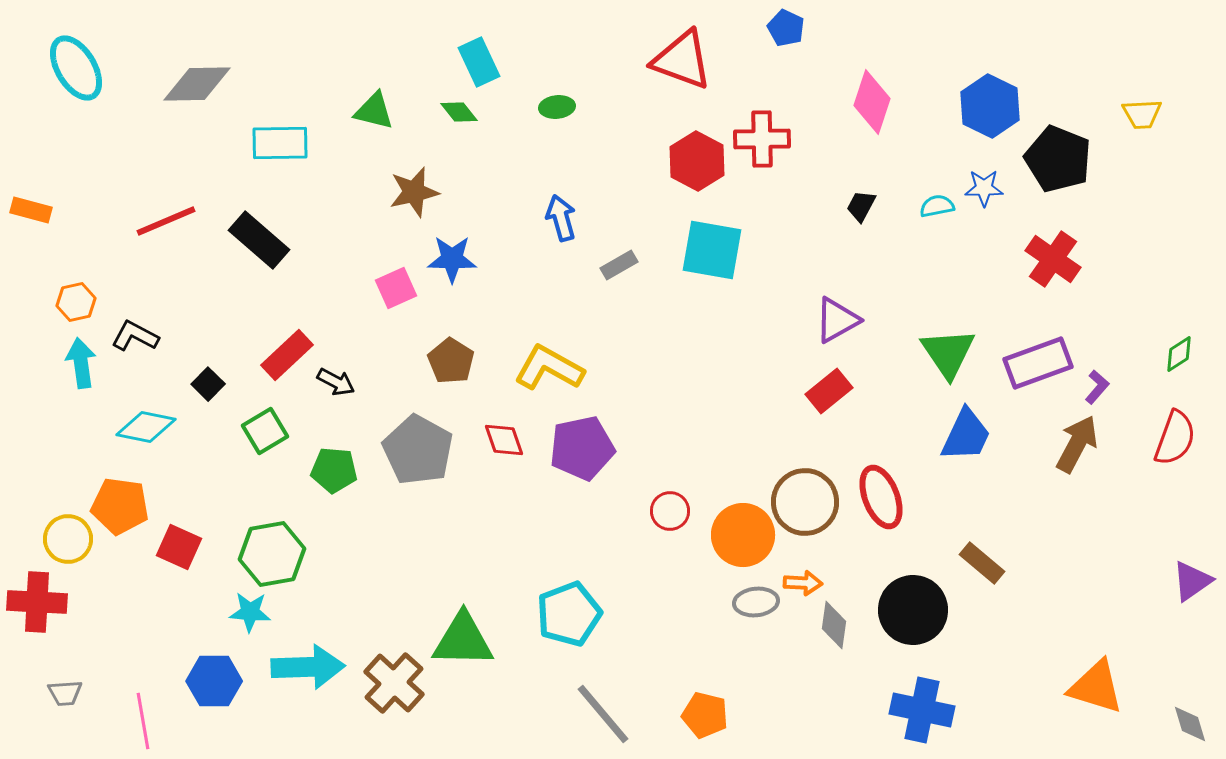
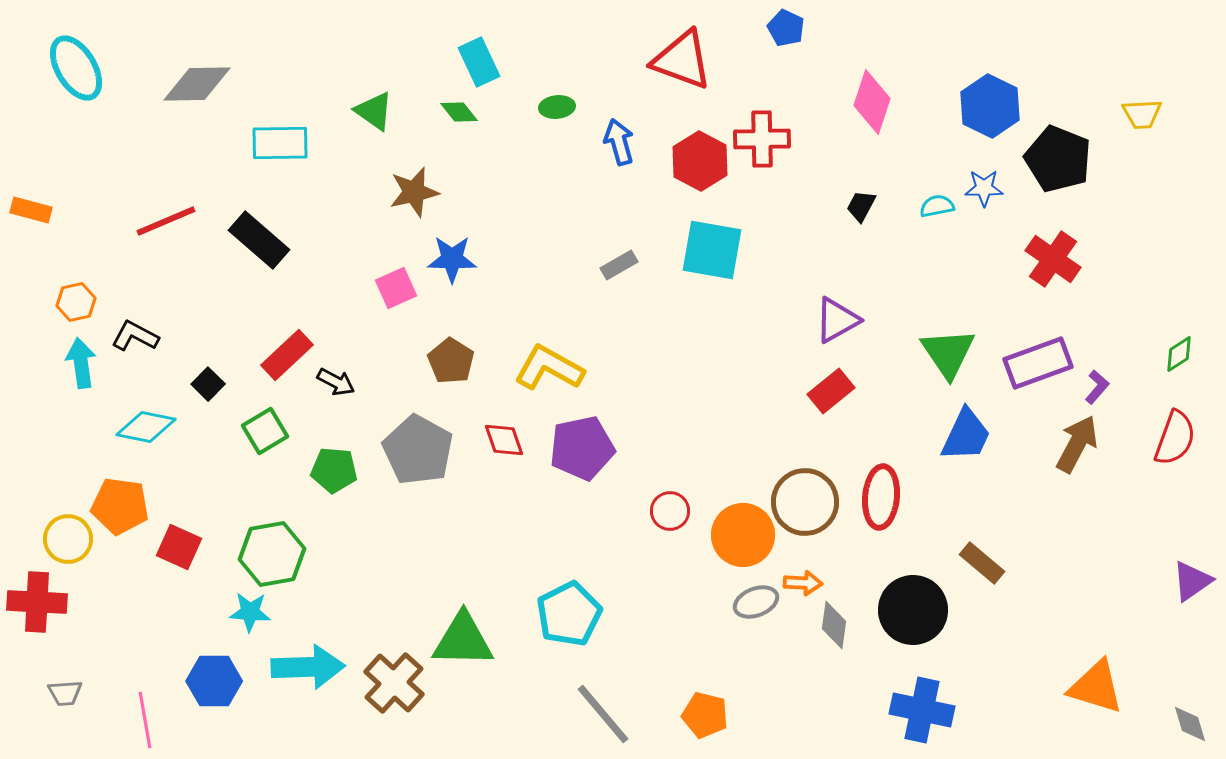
green triangle at (374, 111): rotated 21 degrees clockwise
red hexagon at (697, 161): moved 3 px right
blue arrow at (561, 218): moved 58 px right, 76 px up
red rectangle at (829, 391): moved 2 px right
red ellipse at (881, 497): rotated 26 degrees clockwise
gray ellipse at (756, 602): rotated 15 degrees counterclockwise
cyan pentagon at (569, 614): rotated 6 degrees counterclockwise
pink line at (143, 721): moved 2 px right, 1 px up
